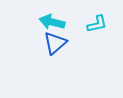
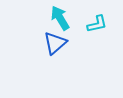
cyan arrow: moved 8 px right, 4 px up; rotated 45 degrees clockwise
